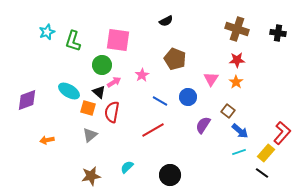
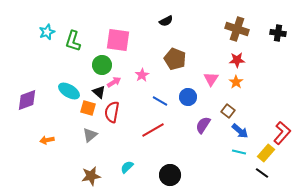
cyan line: rotated 32 degrees clockwise
